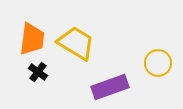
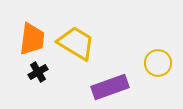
black cross: rotated 24 degrees clockwise
